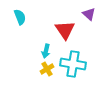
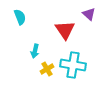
cyan arrow: moved 11 px left
cyan cross: moved 1 px down
